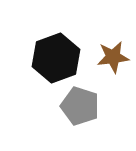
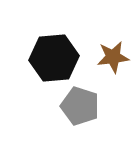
black hexagon: moved 2 px left; rotated 15 degrees clockwise
